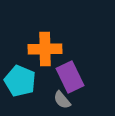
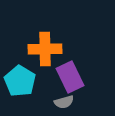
cyan pentagon: rotated 8 degrees clockwise
gray semicircle: moved 2 px right, 2 px down; rotated 66 degrees counterclockwise
